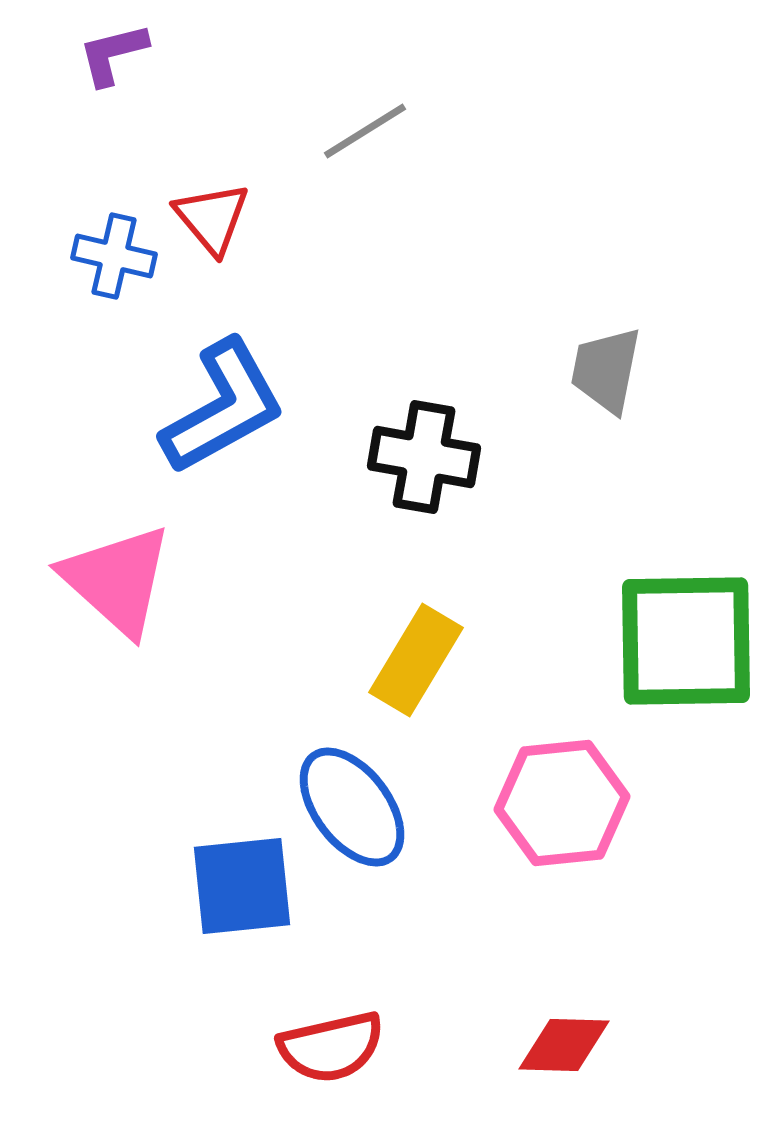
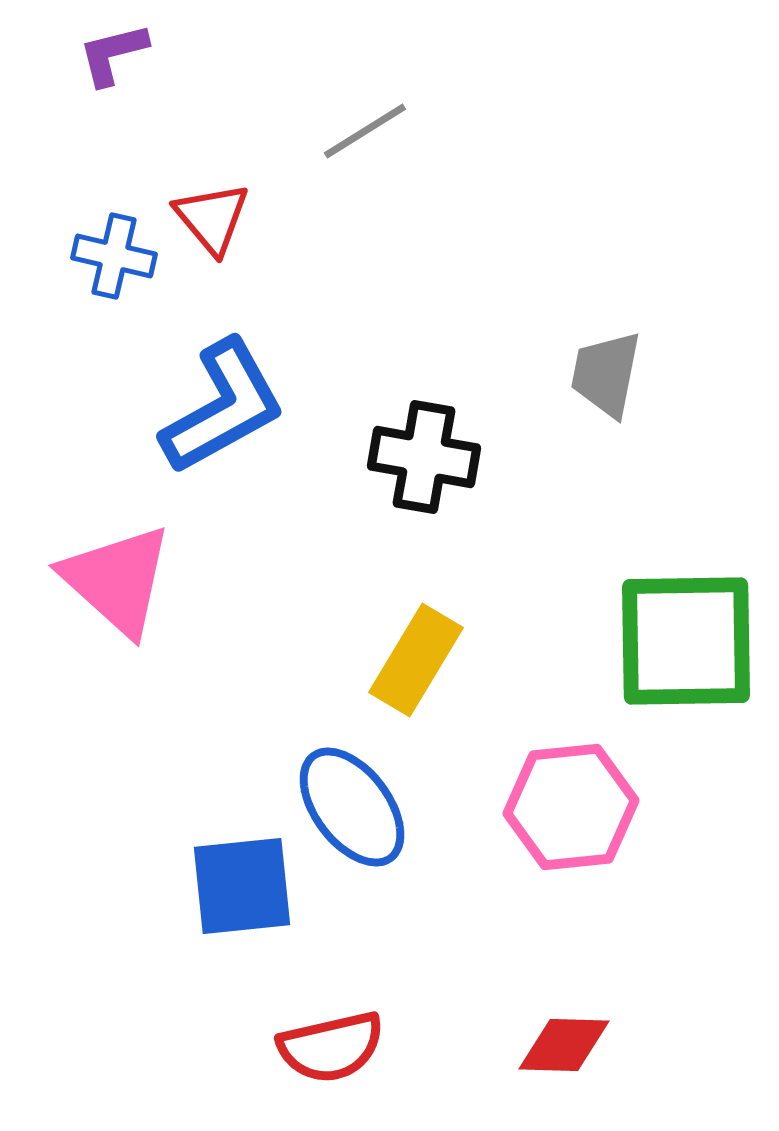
gray trapezoid: moved 4 px down
pink hexagon: moved 9 px right, 4 px down
